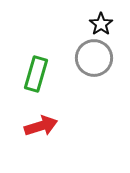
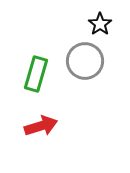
black star: moved 1 px left
gray circle: moved 9 px left, 3 px down
